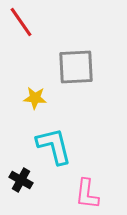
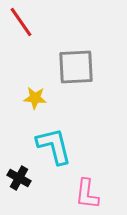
black cross: moved 2 px left, 2 px up
